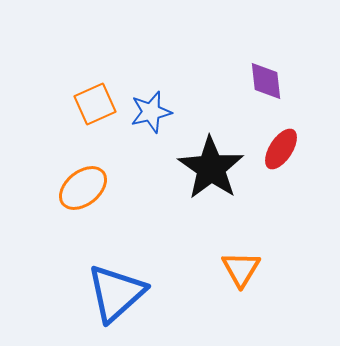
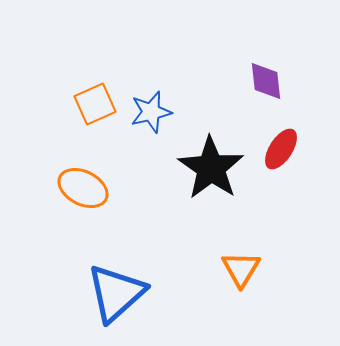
orange ellipse: rotated 66 degrees clockwise
